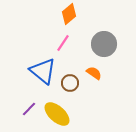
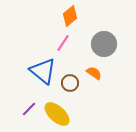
orange diamond: moved 1 px right, 2 px down
